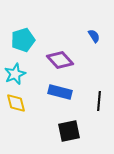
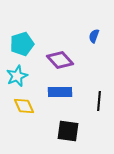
blue semicircle: rotated 128 degrees counterclockwise
cyan pentagon: moved 1 px left, 4 px down
cyan star: moved 2 px right, 2 px down
blue rectangle: rotated 15 degrees counterclockwise
yellow diamond: moved 8 px right, 3 px down; rotated 10 degrees counterclockwise
black square: moved 1 px left; rotated 20 degrees clockwise
